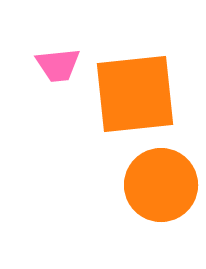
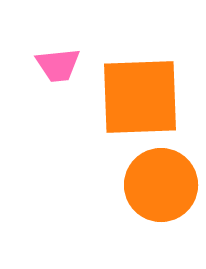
orange square: moved 5 px right, 3 px down; rotated 4 degrees clockwise
